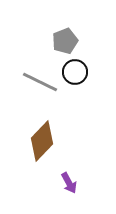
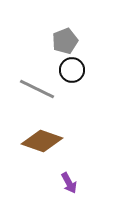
black circle: moved 3 px left, 2 px up
gray line: moved 3 px left, 7 px down
brown diamond: rotated 66 degrees clockwise
